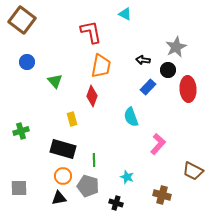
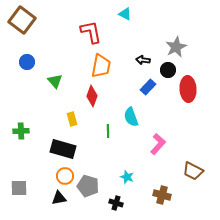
green cross: rotated 14 degrees clockwise
green line: moved 14 px right, 29 px up
orange circle: moved 2 px right
